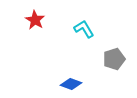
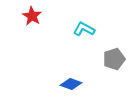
red star: moved 3 px left, 4 px up
cyan L-shape: rotated 30 degrees counterclockwise
